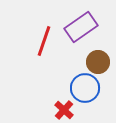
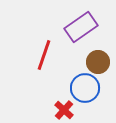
red line: moved 14 px down
